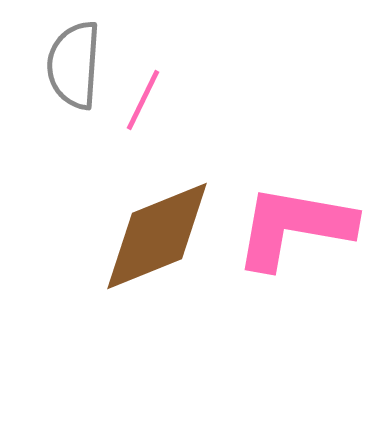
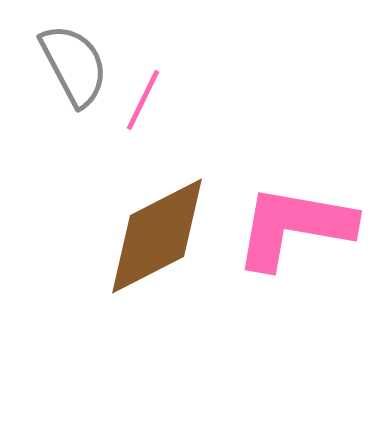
gray semicircle: rotated 148 degrees clockwise
brown diamond: rotated 5 degrees counterclockwise
